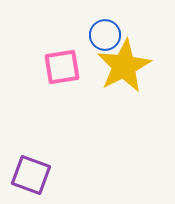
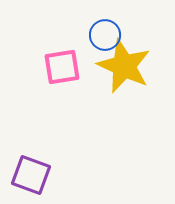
yellow star: rotated 20 degrees counterclockwise
